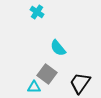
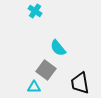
cyan cross: moved 2 px left, 1 px up
gray square: moved 1 px left, 4 px up
black trapezoid: rotated 45 degrees counterclockwise
